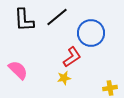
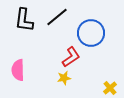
black L-shape: rotated 10 degrees clockwise
red L-shape: moved 1 px left
pink semicircle: rotated 135 degrees counterclockwise
yellow cross: rotated 32 degrees counterclockwise
